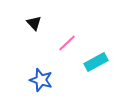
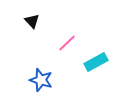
black triangle: moved 2 px left, 2 px up
